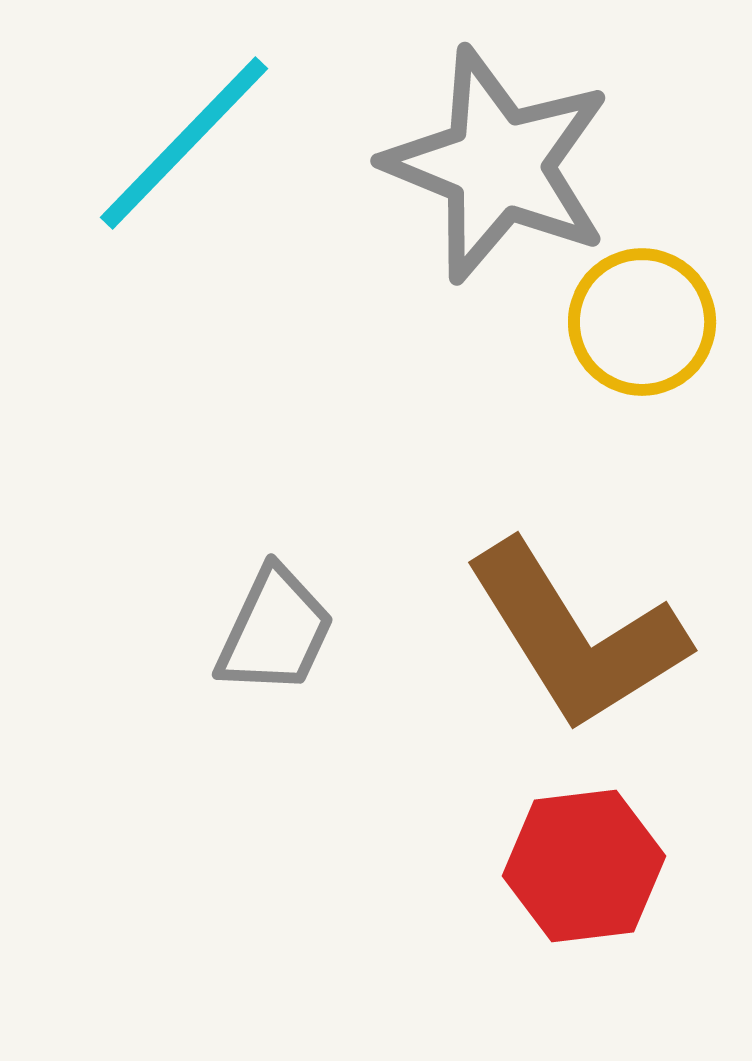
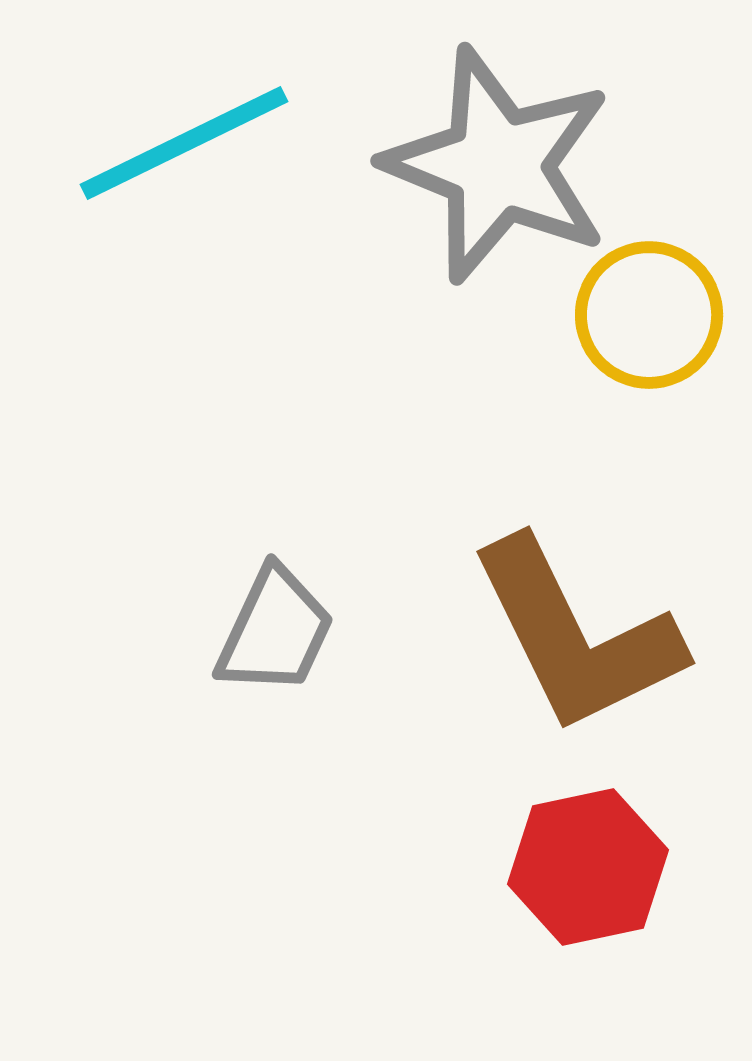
cyan line: rotated 20 degrees clockwise
yellow circle: moved 7 px right, 7 px up
brown L-shape: rotated 6 degrees clockwise
red hexagon: moved 4 px right, 1 px down; rotated 5 degrees counterclockwise
